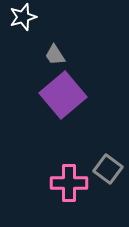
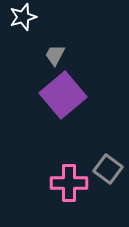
gray trapezoid: rotated 60 degrees clockwise
